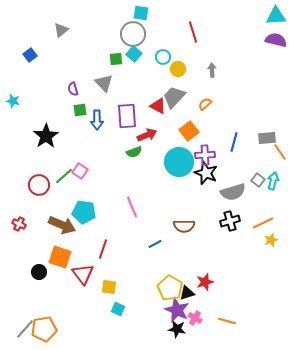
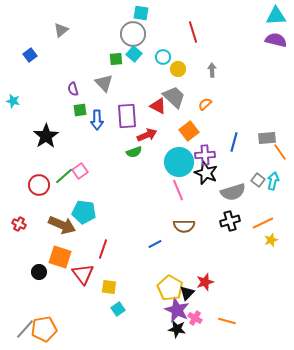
gray trapezoid at (174, 97): rotated 90 degrees clockwise
pink square at (80, 171): rotated 21 degrees clockwise
pink line at (132, 207): moved 46 px right, 17 px up
black triangle at (187, 293): rotated 28 degrees counterclockwise
cyan square at (118, 309): rotated 32 degrees clockwise
